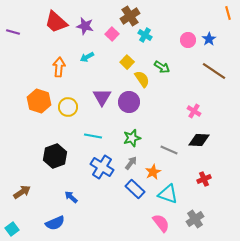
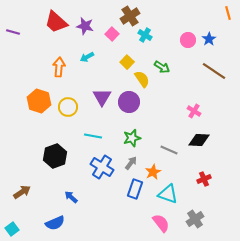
blue rectangle: rotated 66 degrees clockwise
